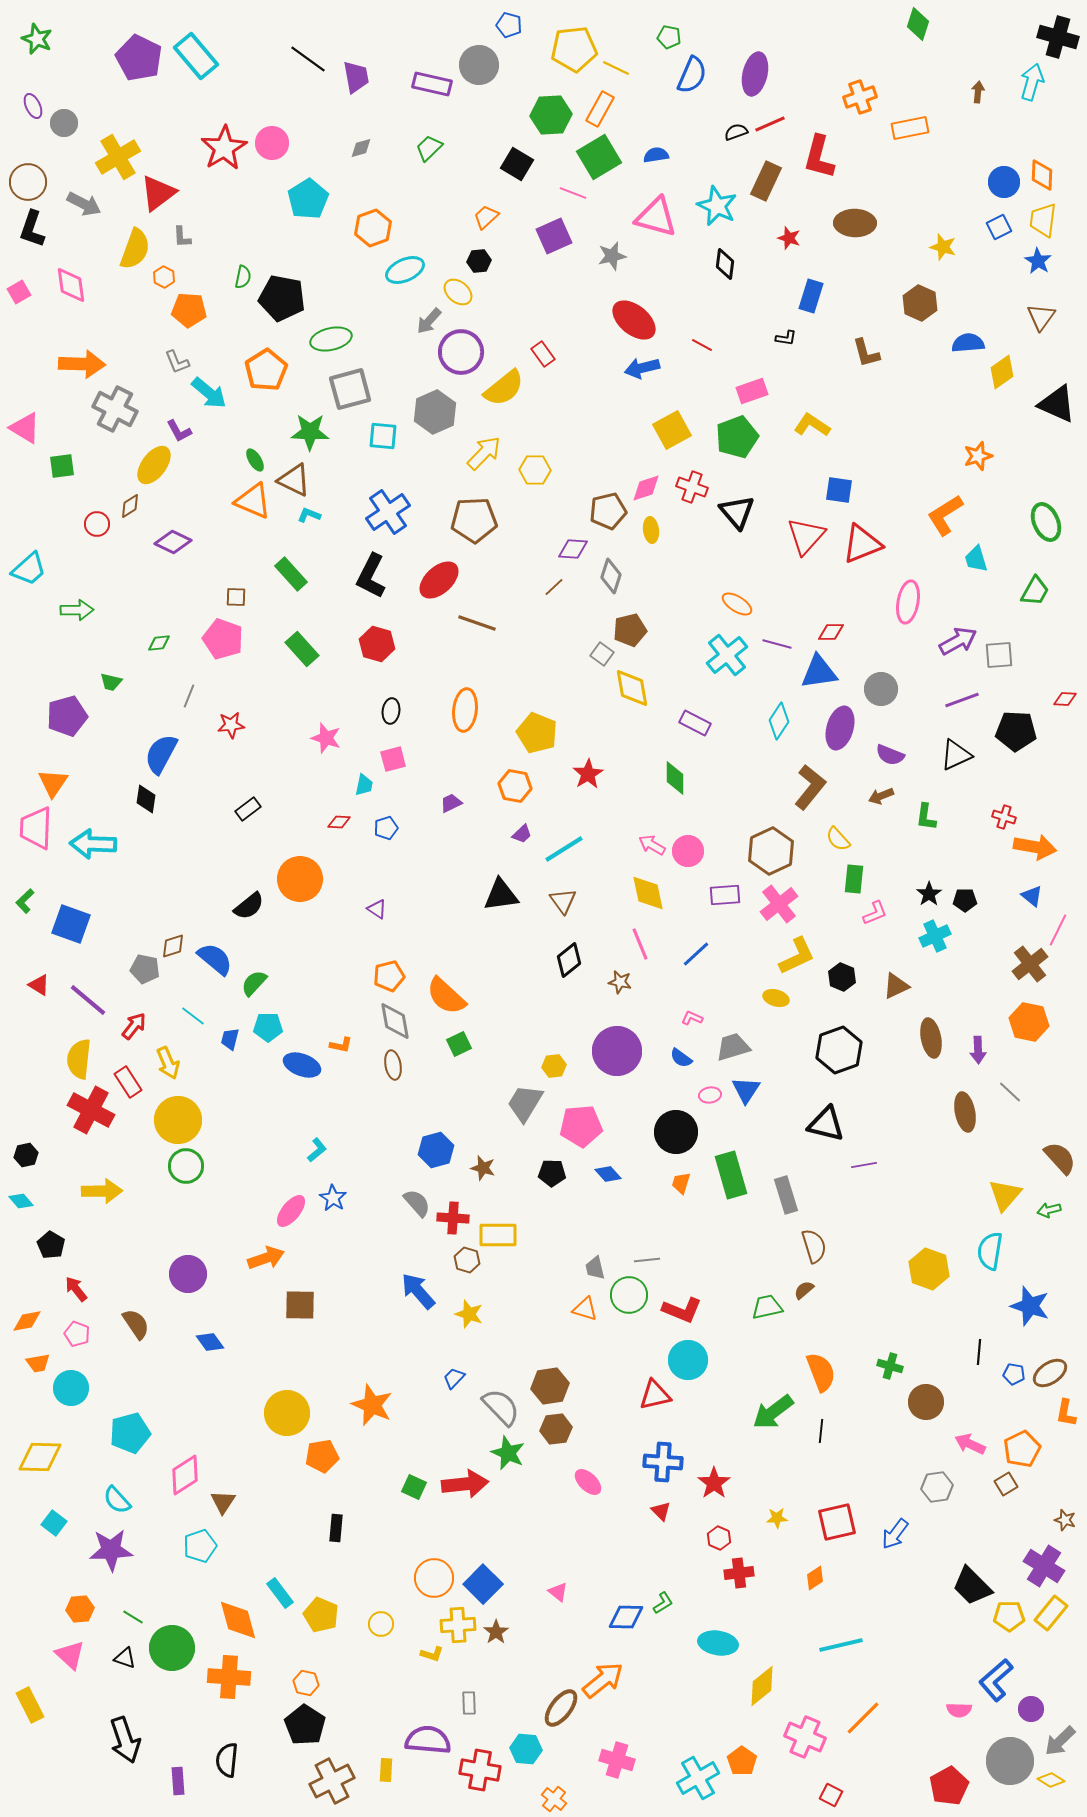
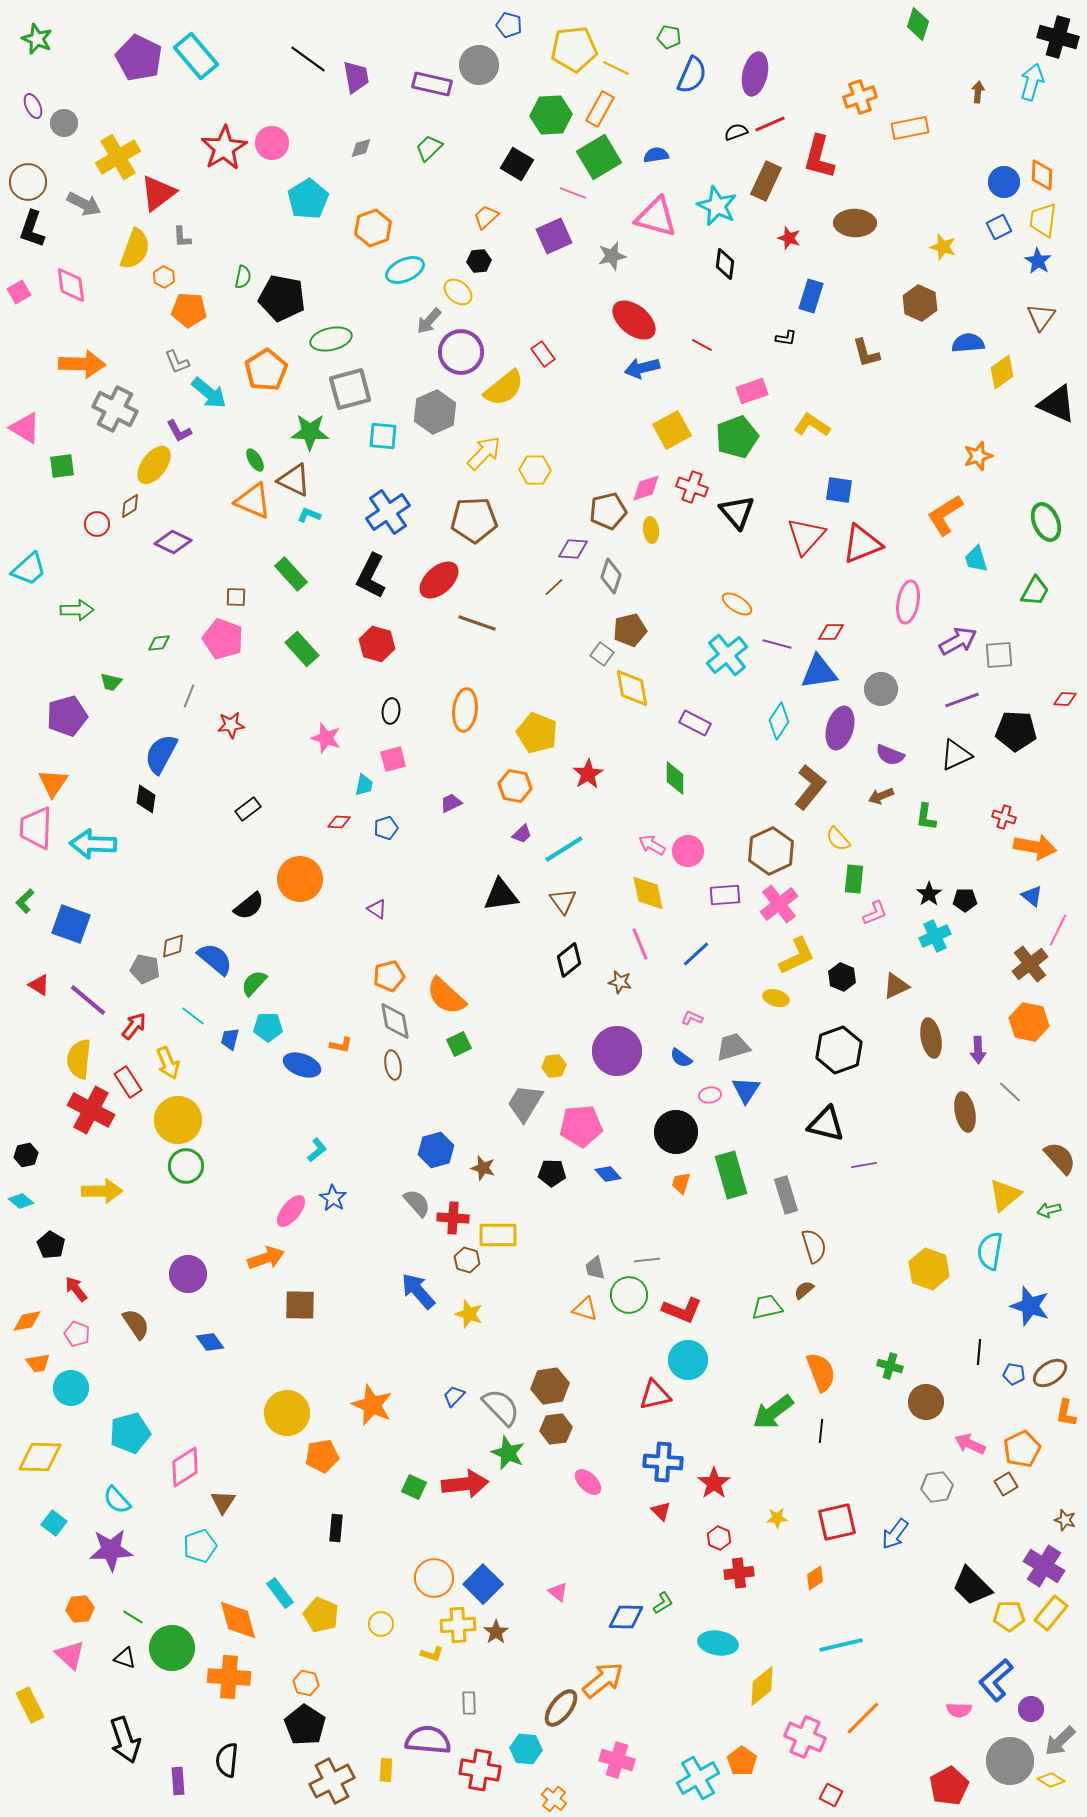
yellow triangle at (1005, 1195): rotated 9 degrees clockwise
cyan diamond at (21, 1201): rotated 10 degrees counterclockwise
blue trapezoid at (454, 1378): moved 18 px down
pink diamond at (185, 1475): moved 8 px up
